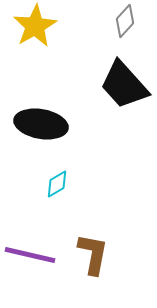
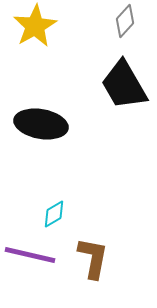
black trapezoid: rotated 12 degrees clockwise
cyan diamond: moved 3 px left, 30 px down
brown L-shape: moved 4 px down
